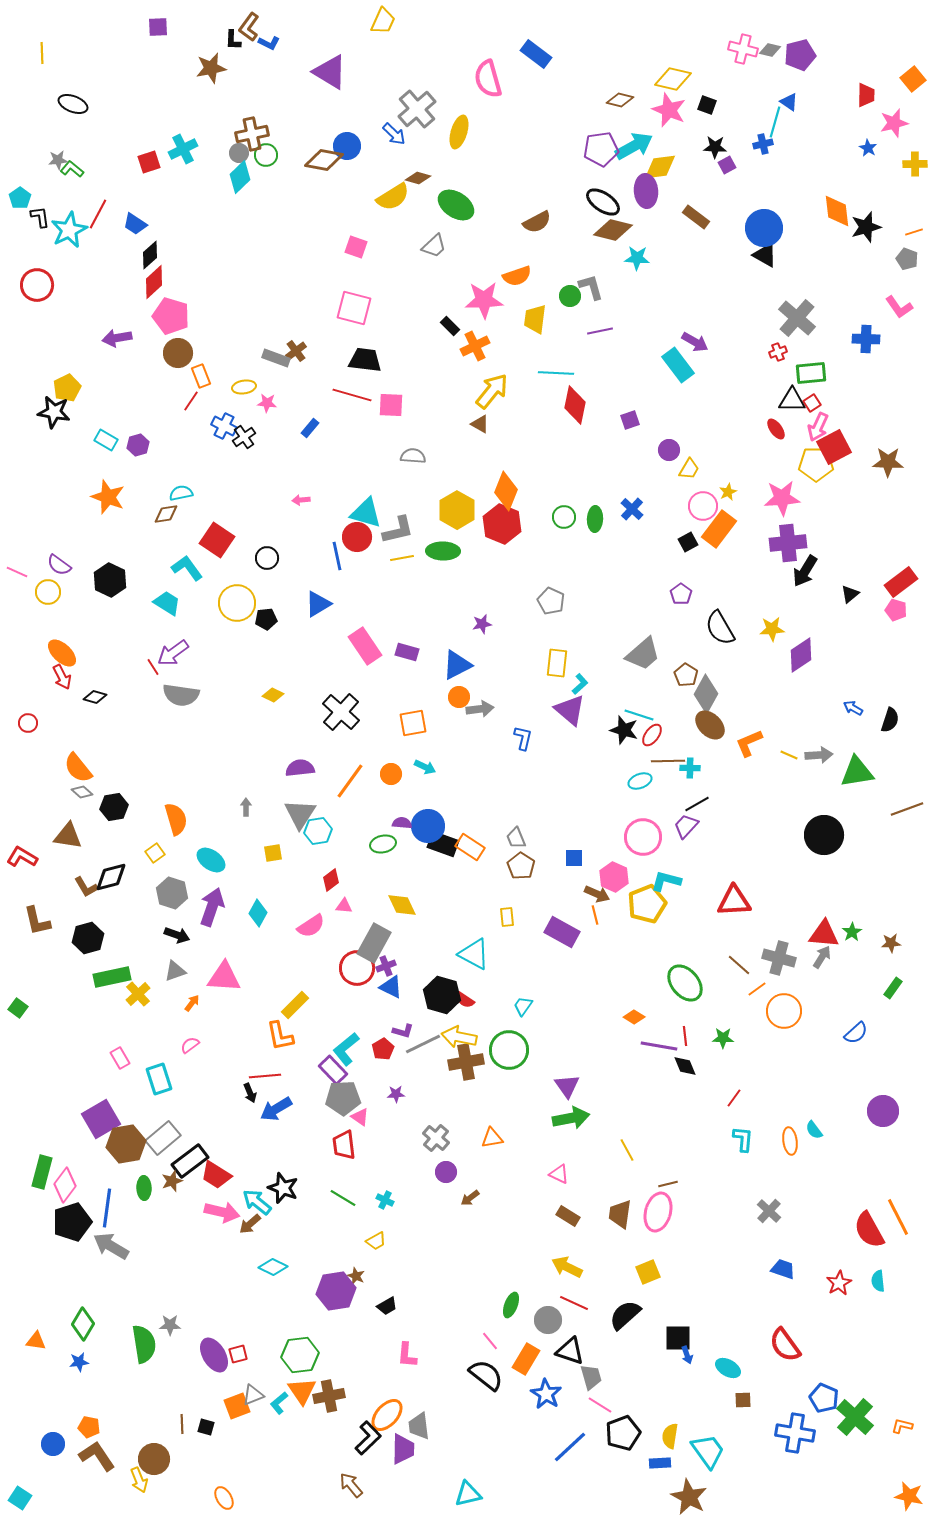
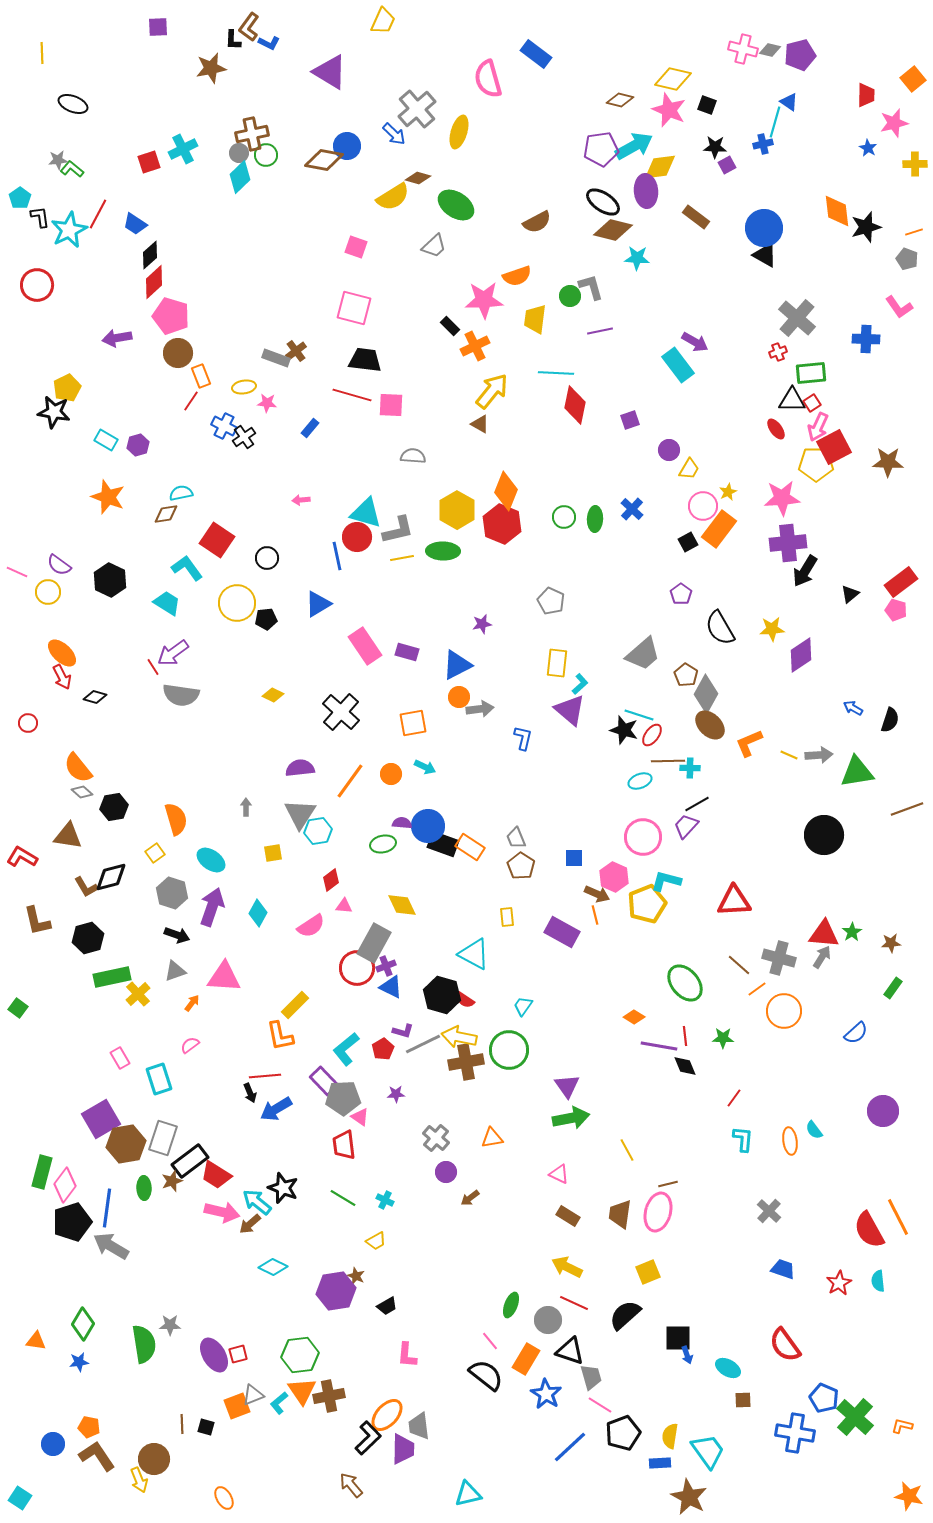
purple rectangle at (333, 1070): moved 9 px left, 11 px down
gray rectangle at (163, 1138): rotated 32 degrees counterclockwise
